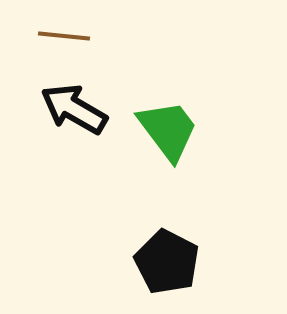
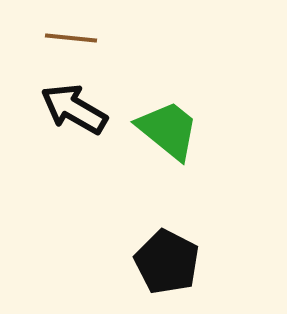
brown line: moved 7 px right, 2 px down
green trapezoid: rotated 14 degrees counterclockwise
